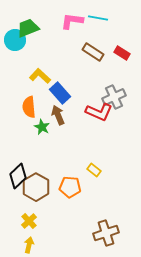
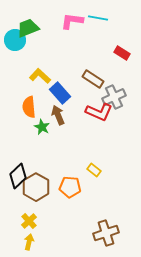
brown rectangle: moved 27 px down
yellow arrow: moved 3 px up
